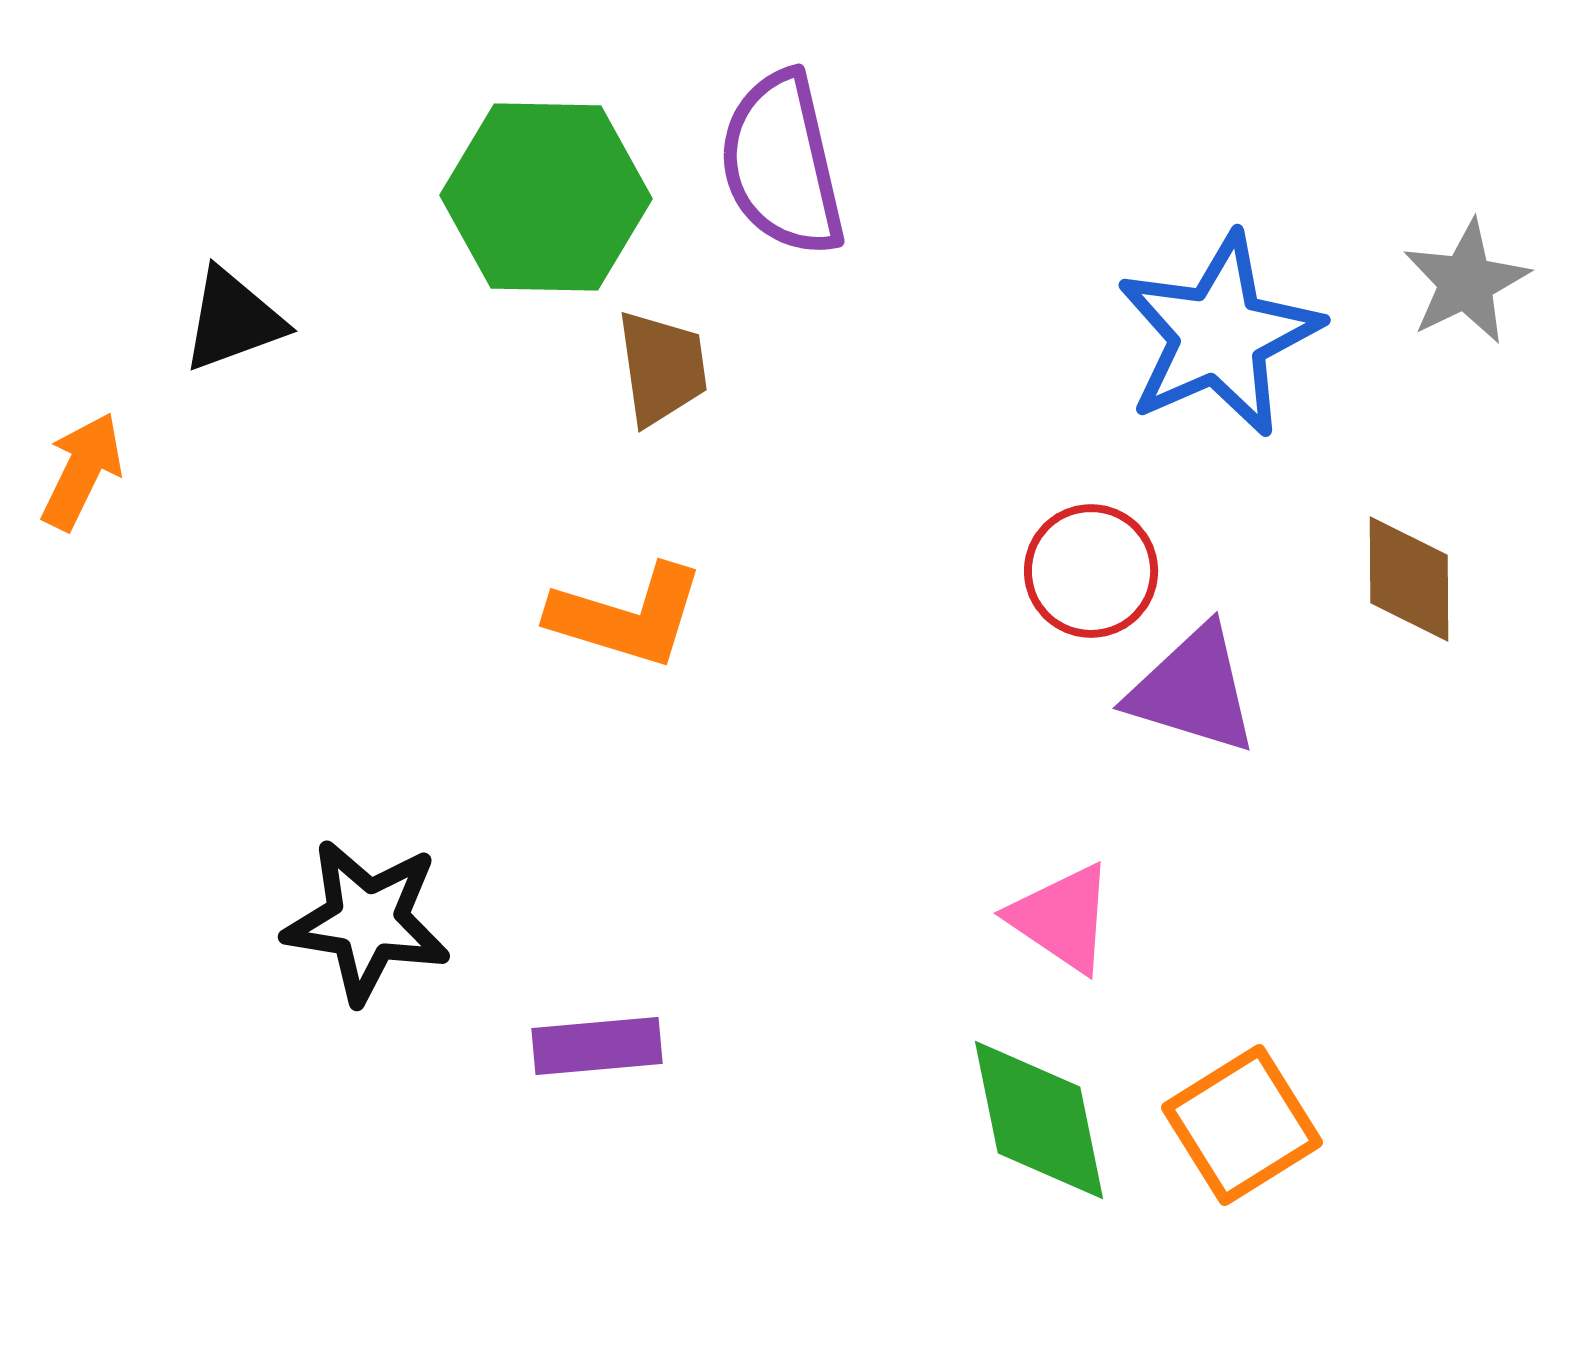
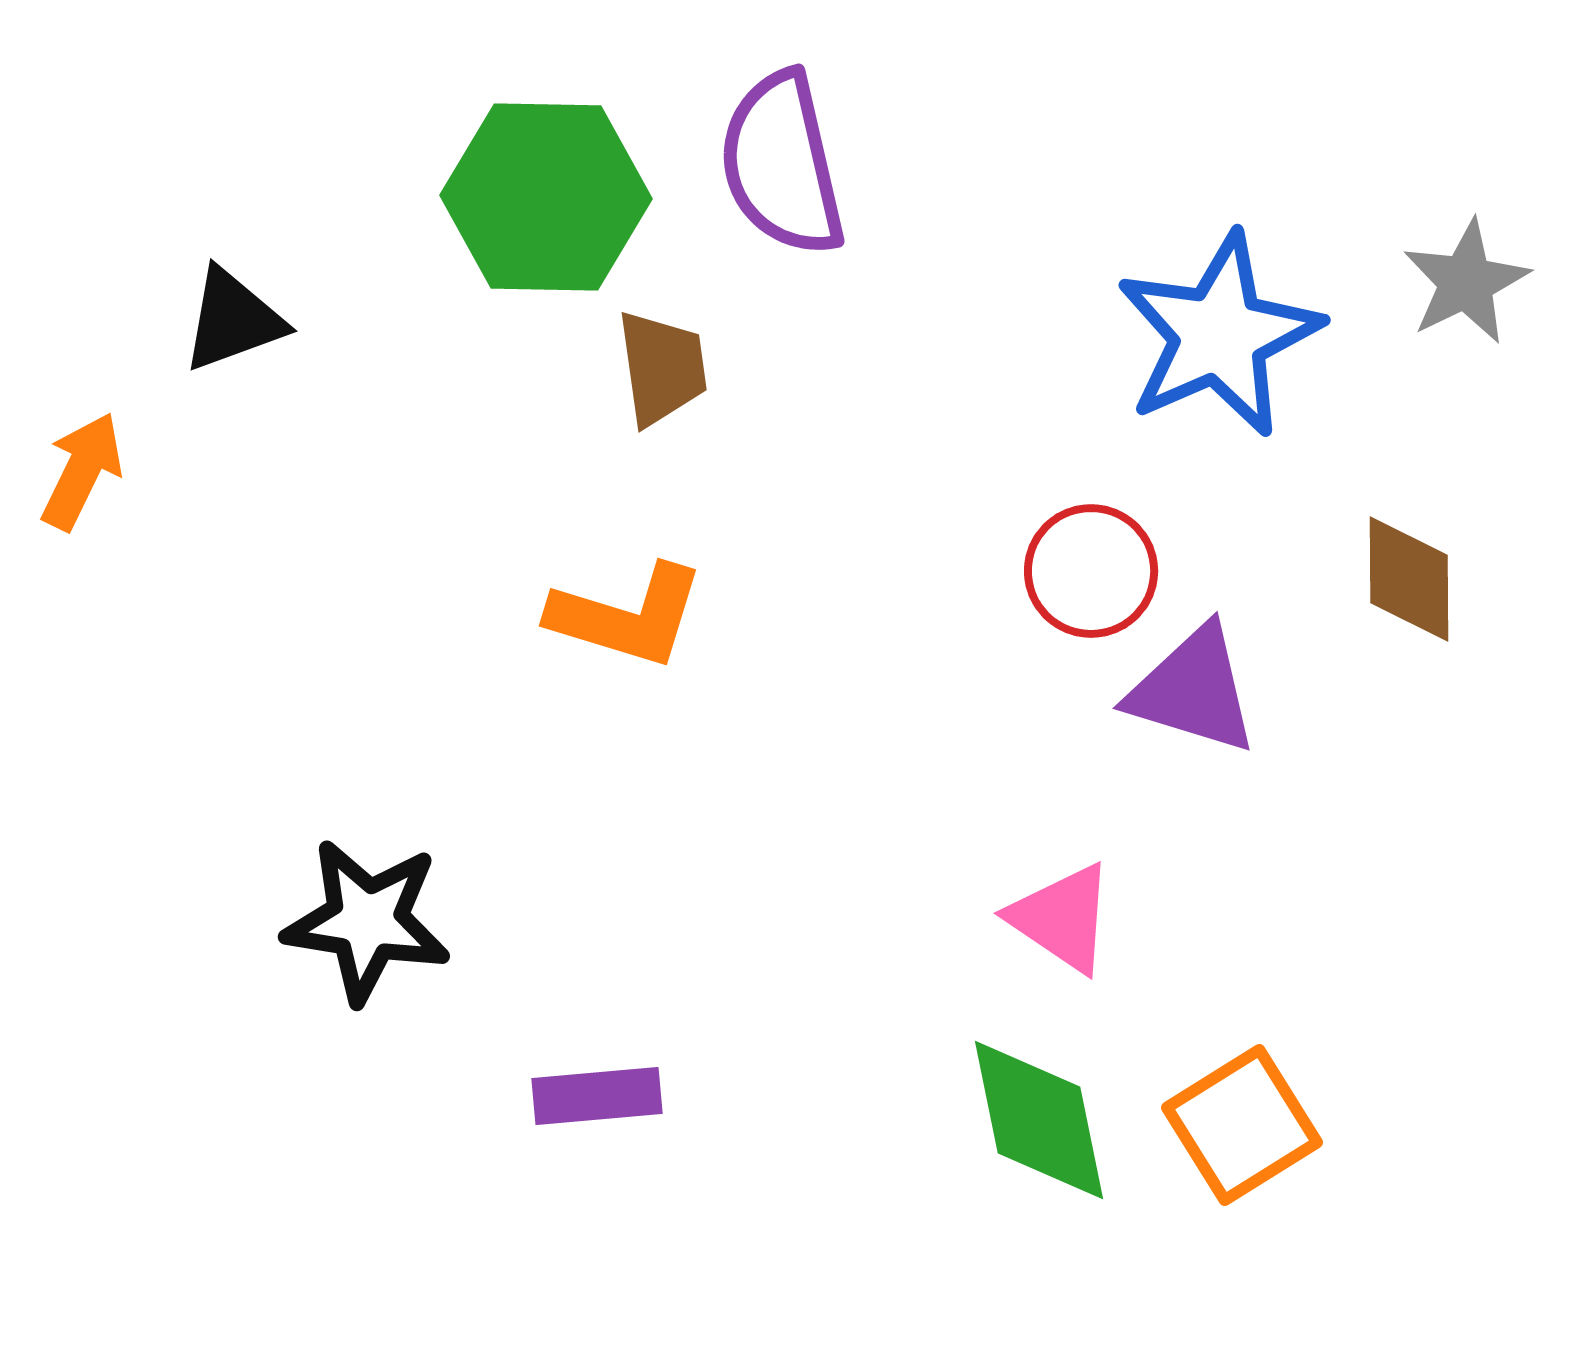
purple rectangle: moved 50 px down
